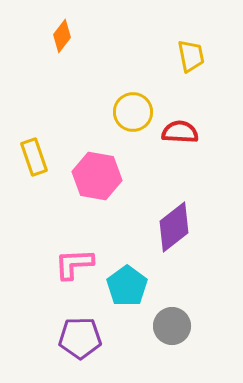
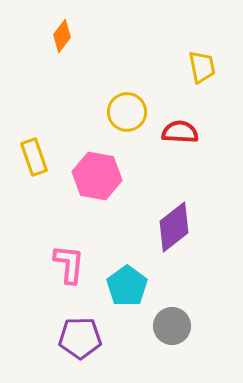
yellow trapezoid: moved 11 px right, 11 px down
yellow circle: moved 6 px left
pink L-shape: moved 5 px left; rotated 99 degrees clockwise
